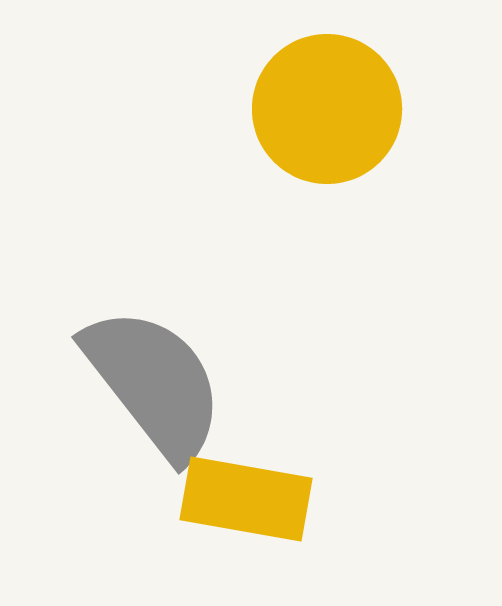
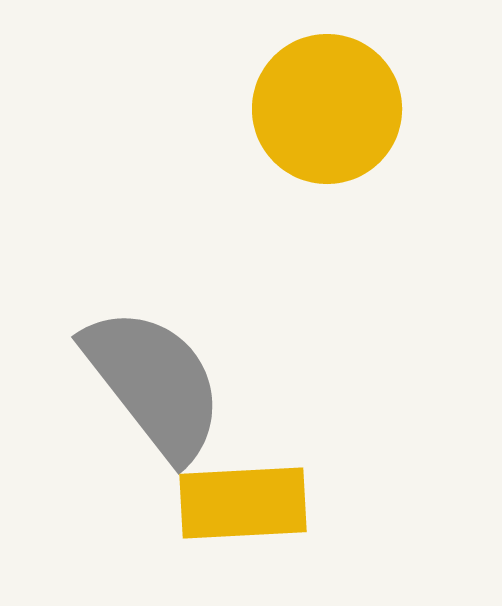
yellow rectangle: moved 3 px left, 4 px down; rotated 13 degrees counterclockwise
